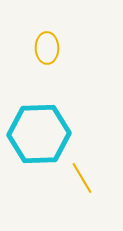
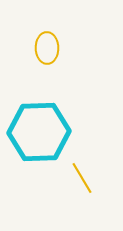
cyan hexagon: moved 2 px up
